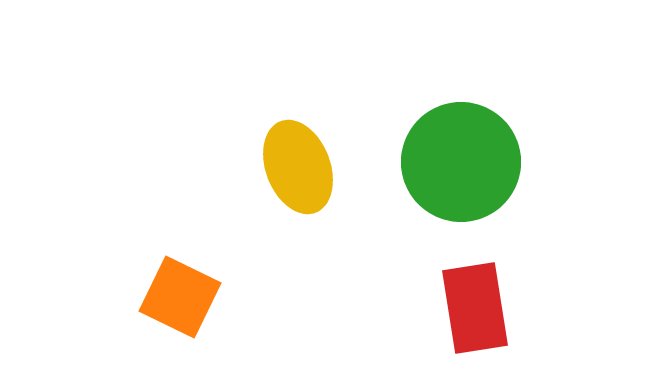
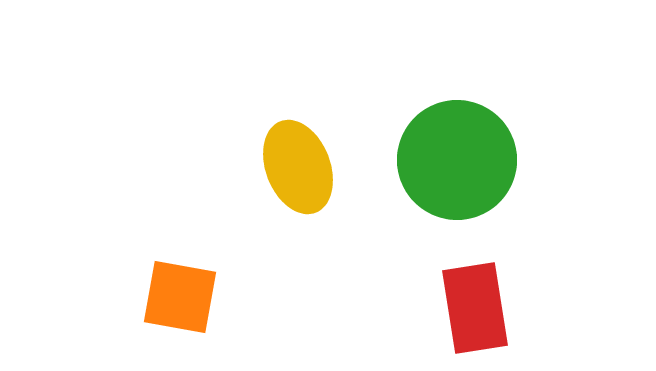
green circle: moved 4 px left, 2 px up
orange square: rotated 16 degrees counterclockwise
